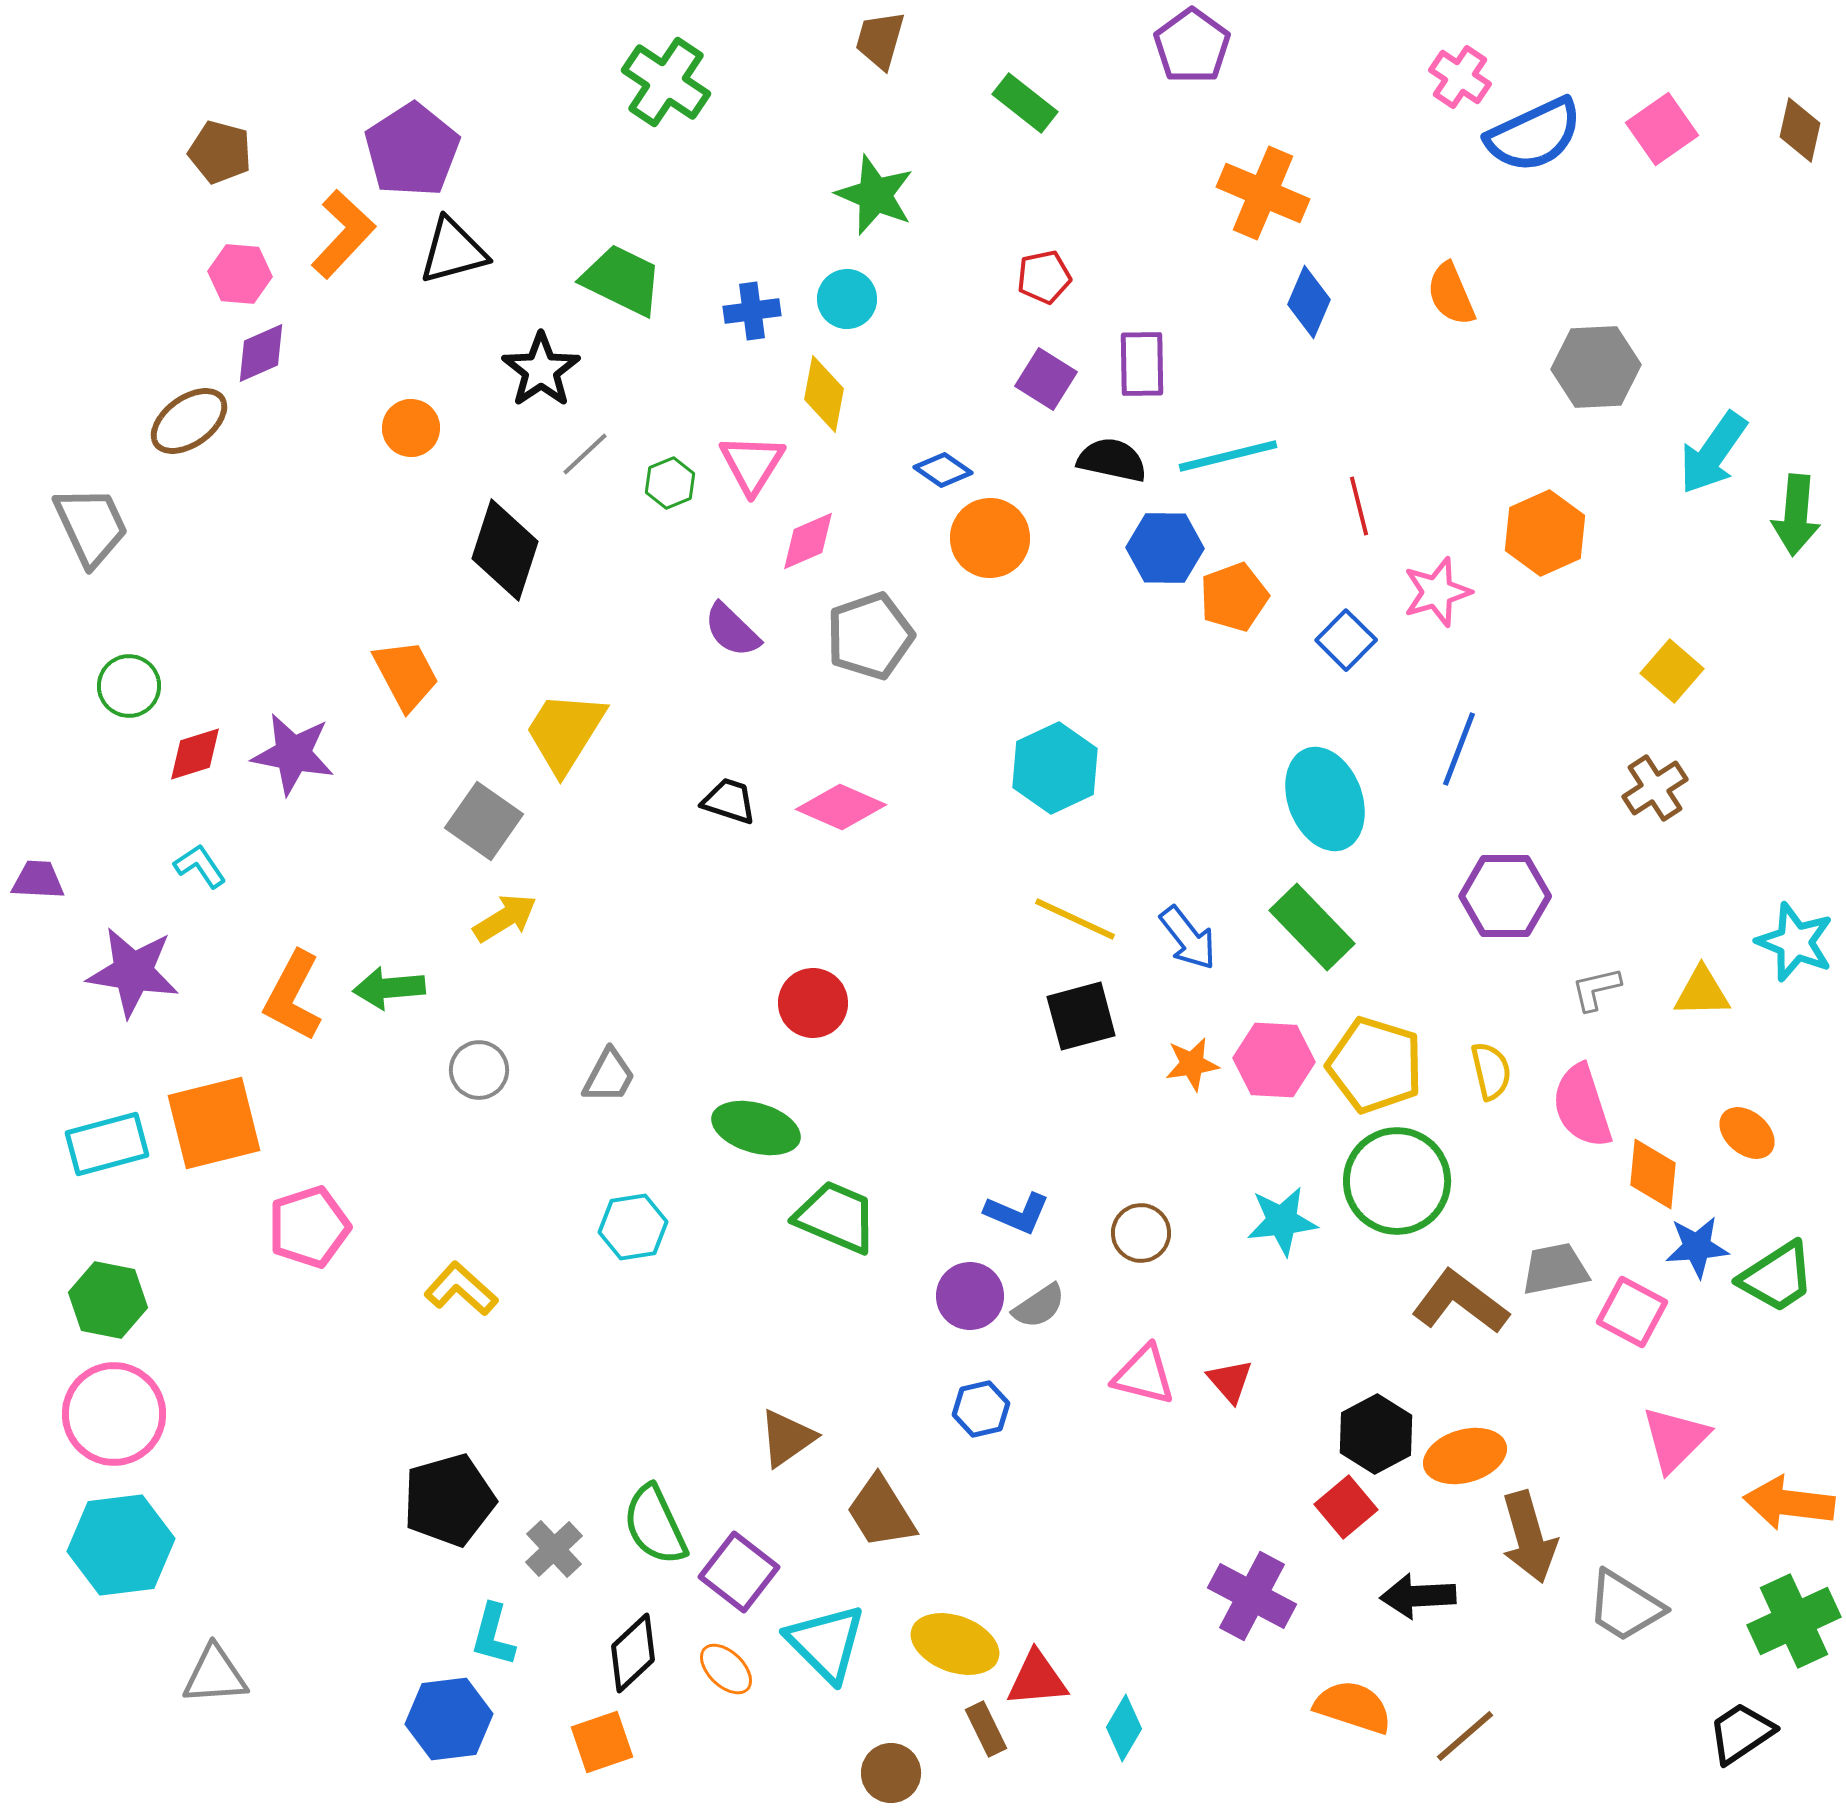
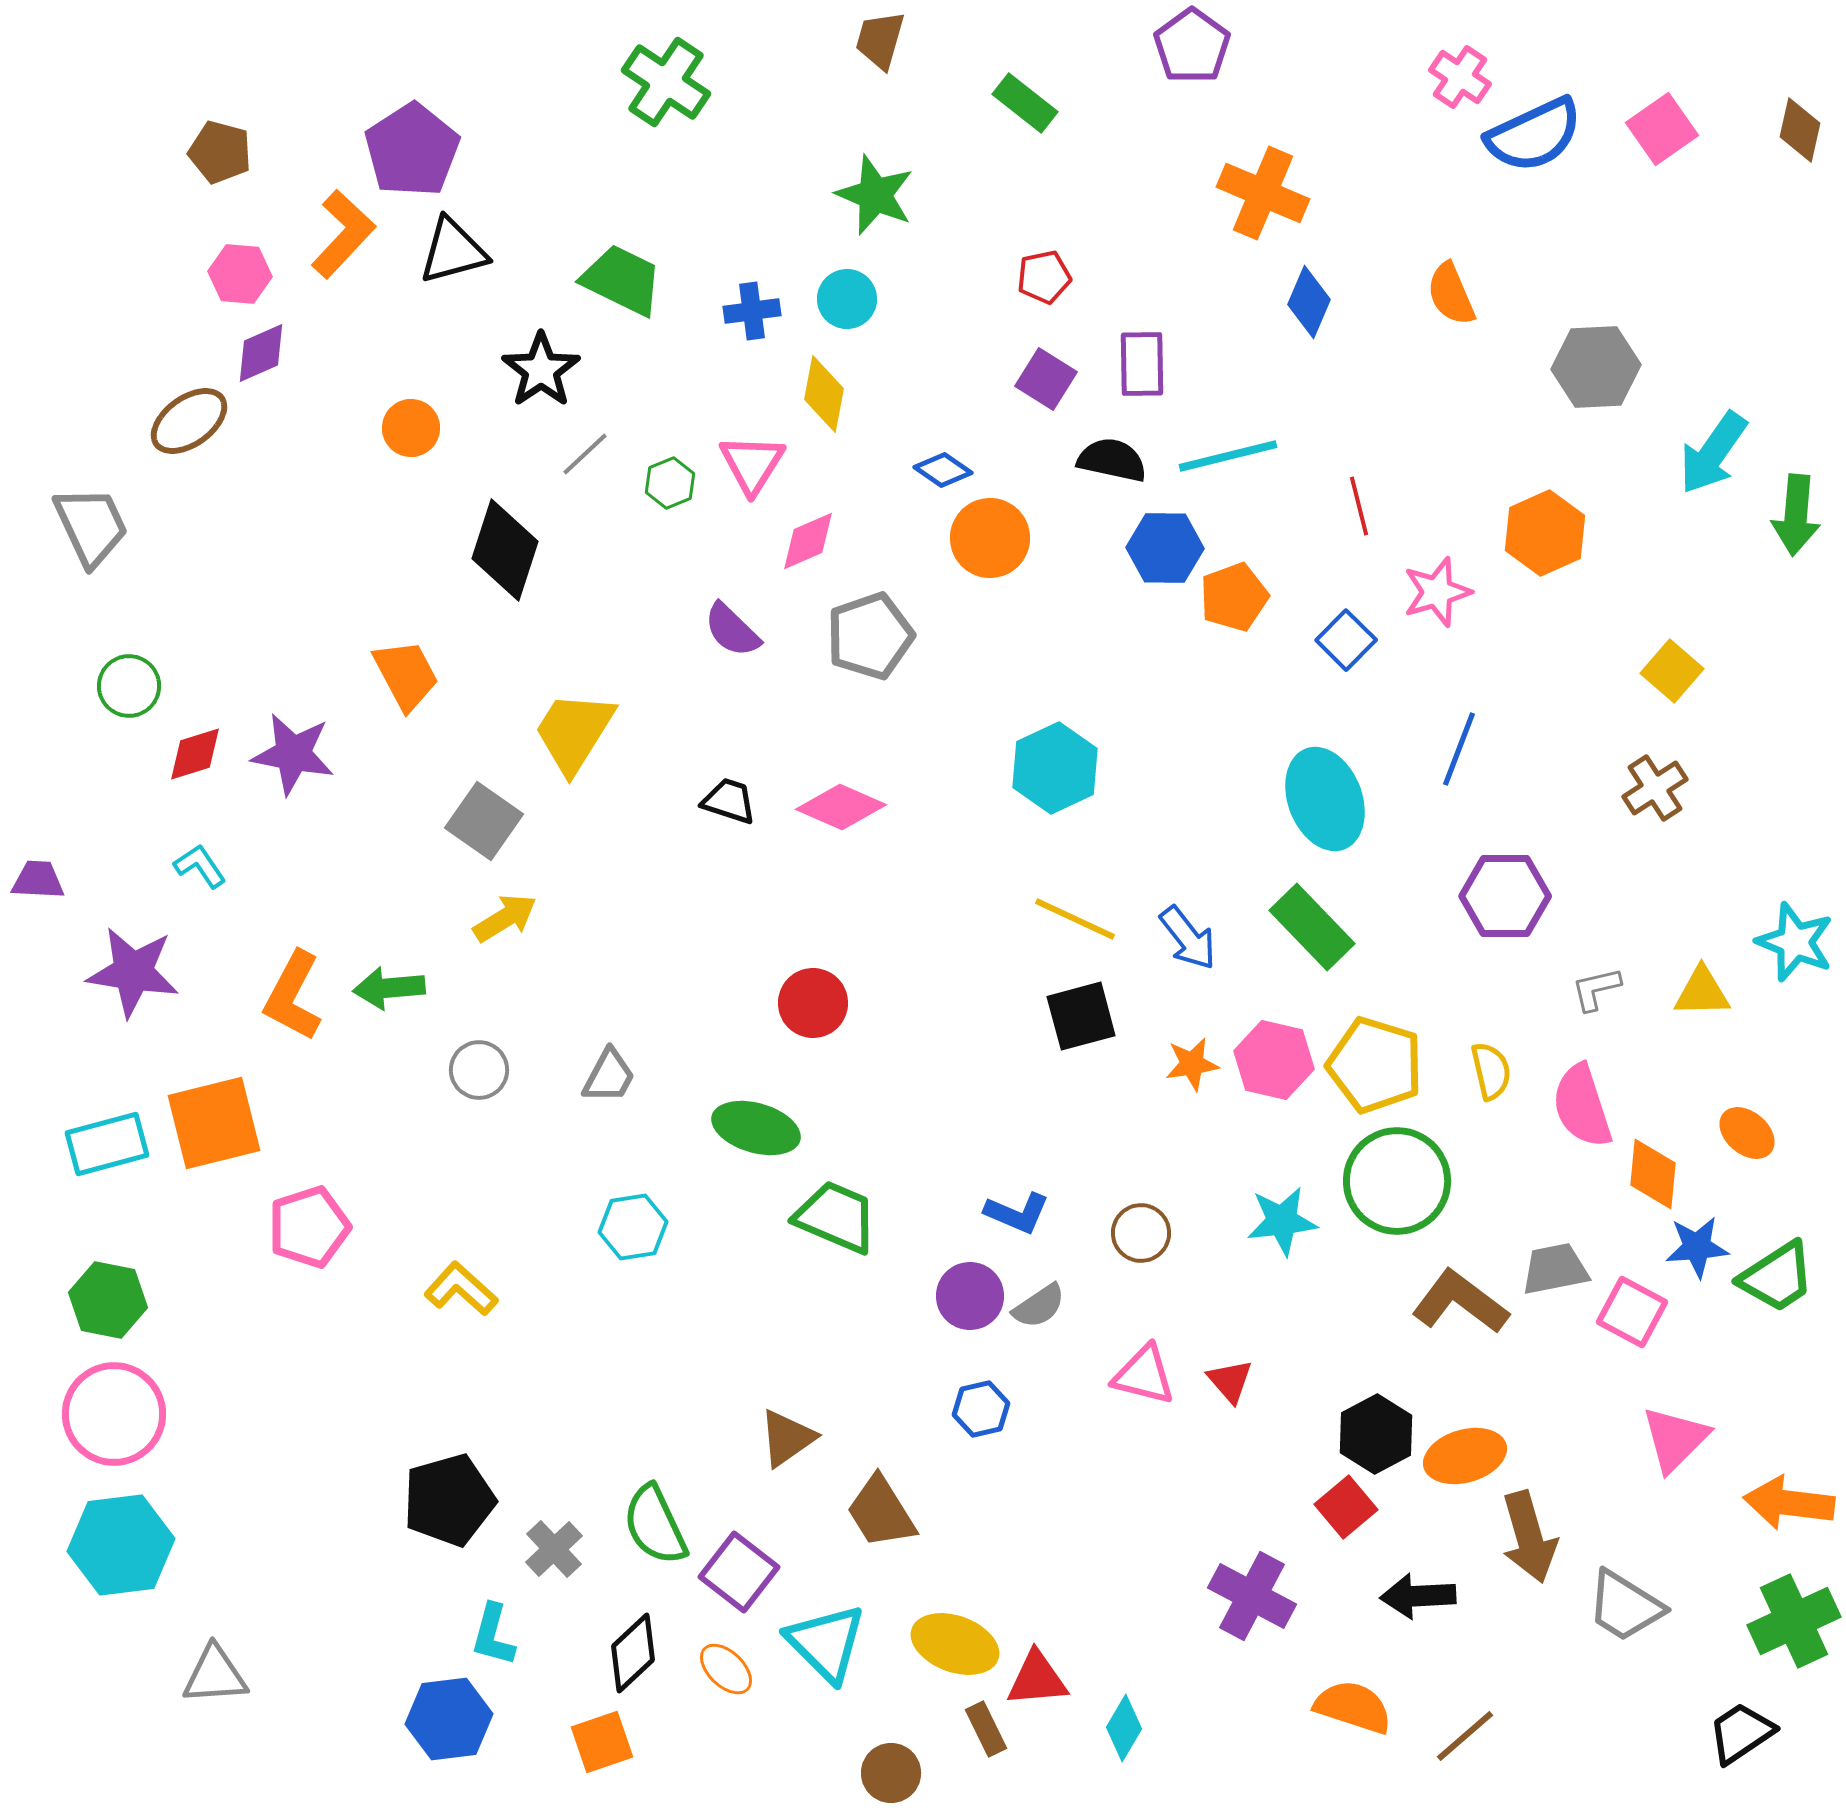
yellow trapezoid at (565, 732): moved 9 px right
pink hexagon at (1274, 1060): rotated 10 degrees clockwise
